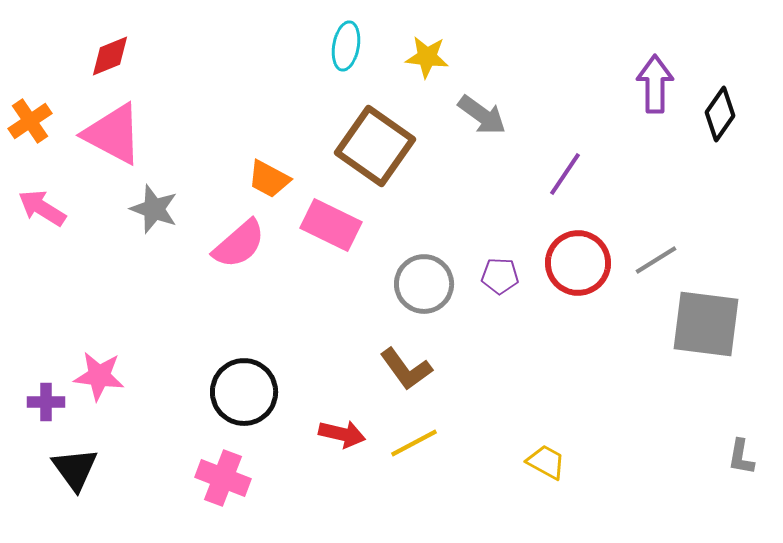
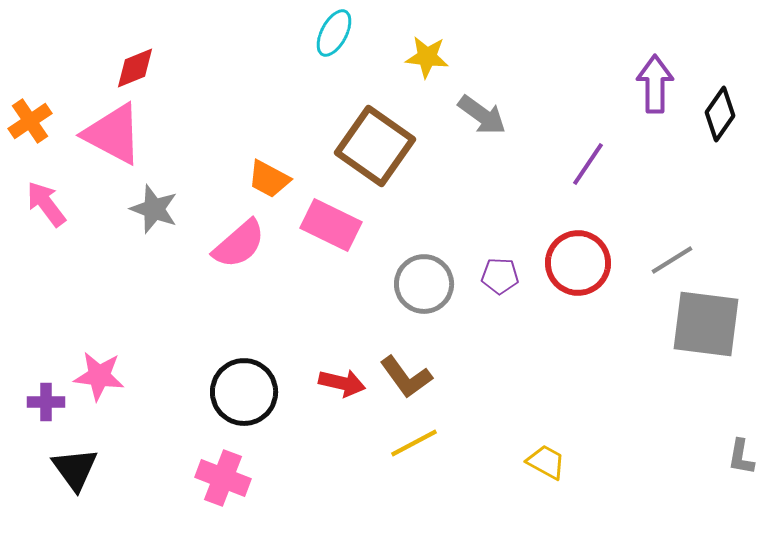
cyan ellipse: moved 12 px left, 13 px up; rotated 18 degrees clockwise
red diamond: moved 25 px right, 12 px down
purple line: moved 23 px right, 10 px up
pink arrow: moved 4 px right, 4 px up; rotated 21 degrees clockwise
gray line: moved 16 px right
brown L-shape: moved 8 px down
red arrow: moved 51 px up
